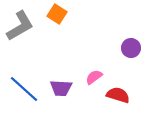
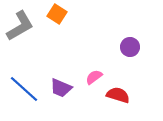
purple circle: moved 1 px left, 1 px up
purple trapezoid: rotated 20 degrees clockwise
